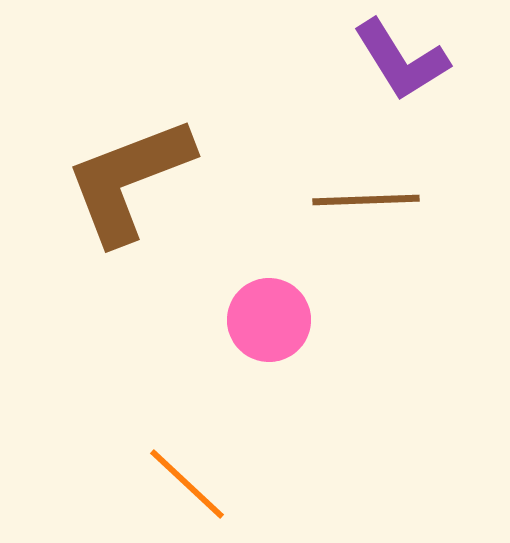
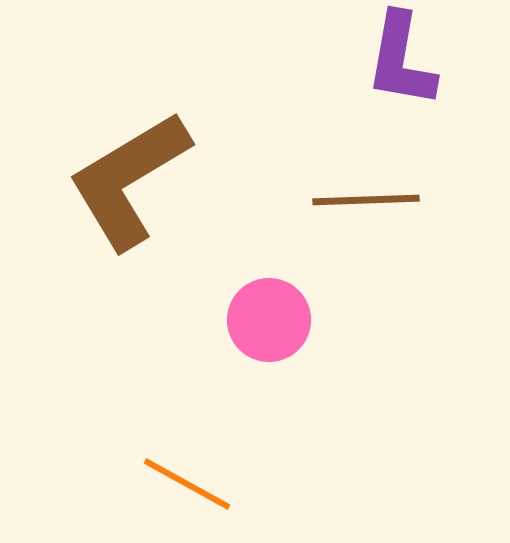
purple L-shape: rotated 42 degrees clockwise
brown L-shape: rotated 10 degrees counterclockwise
orange line: rotated 14 degrees counterclockwise
